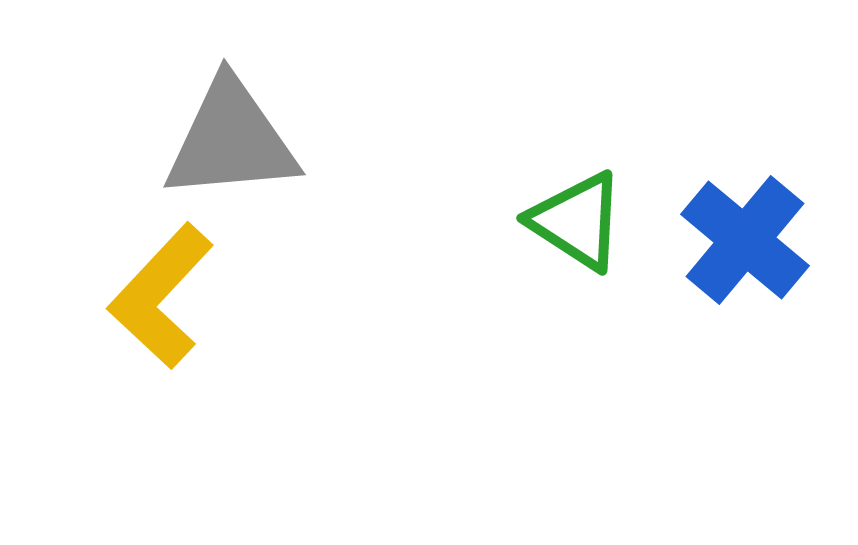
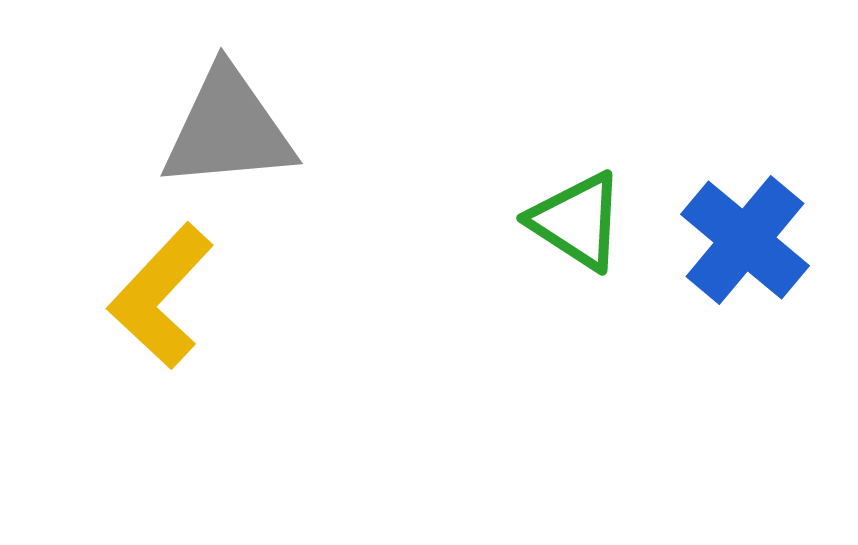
gray triangle: moved 3 px left, 11 px up
